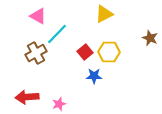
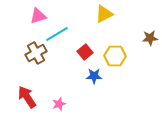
pink triangle: rotated 48 degrees counterclockwise
cyan line: rotated 15 degrees clockwise
brown star: rotated 28 degrees counterclockwise
yellow hexagon: moved 6 px right, 4 px down
red arrow: rotated 60 degrees clockwise
